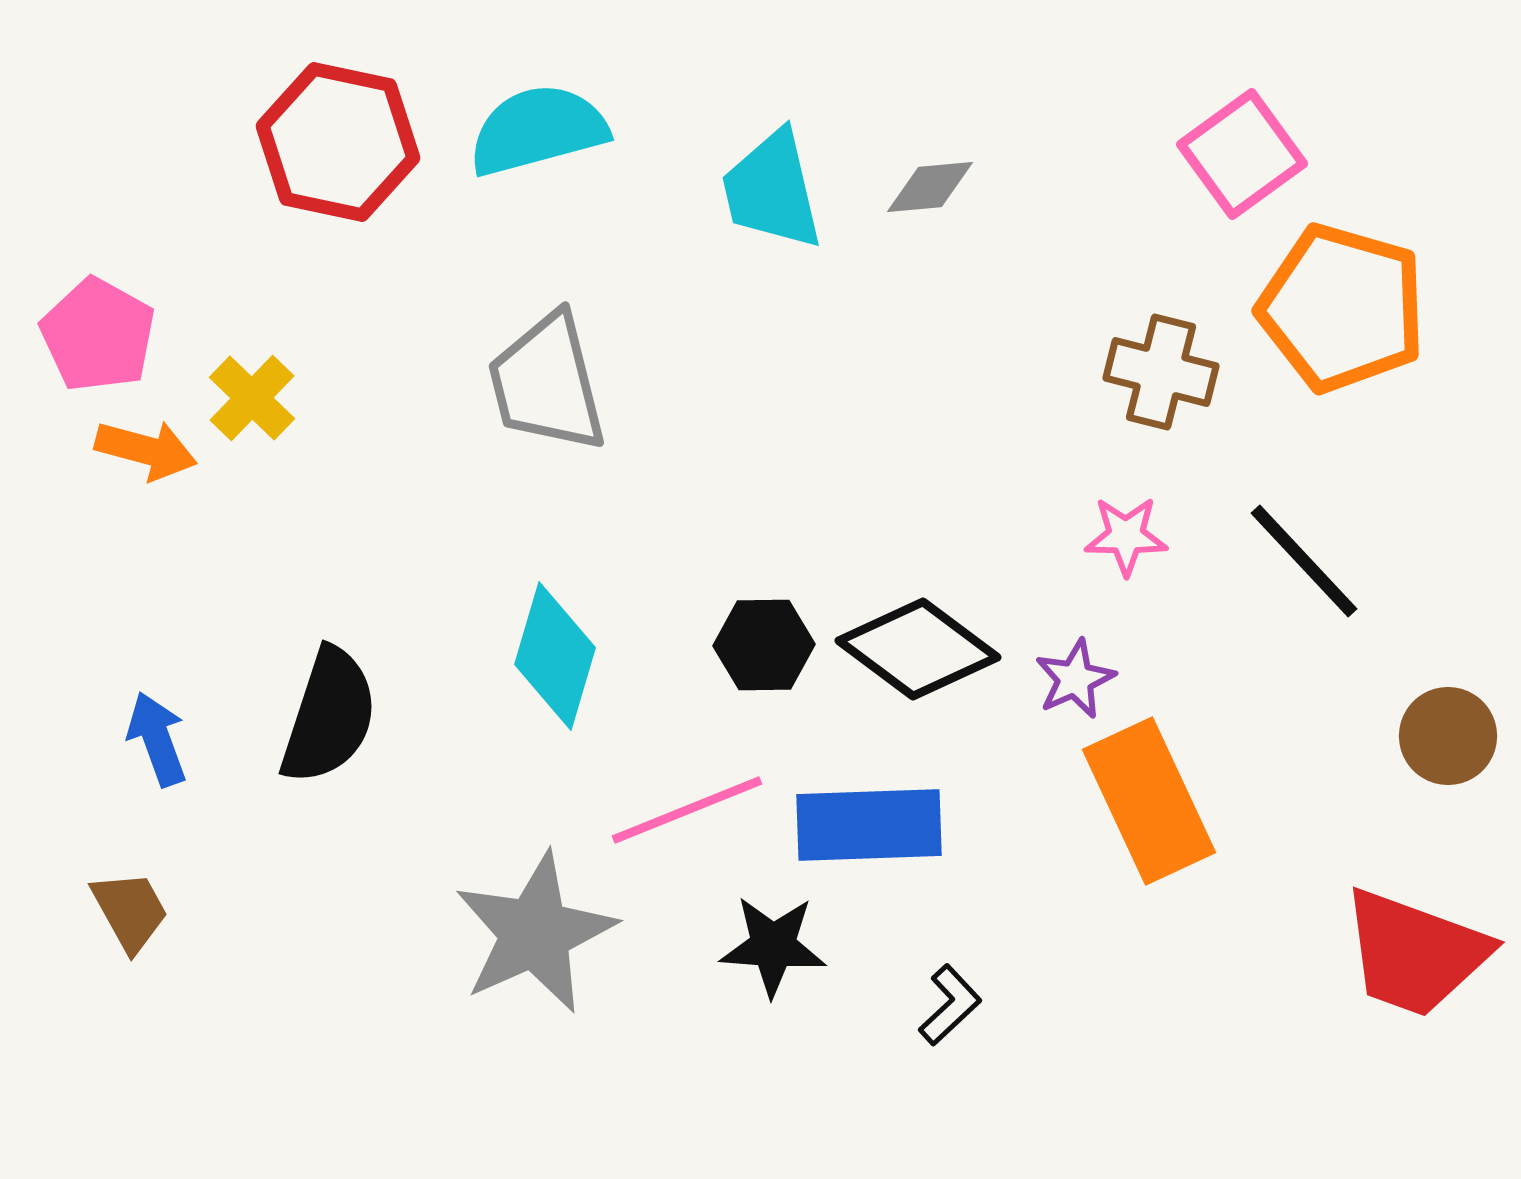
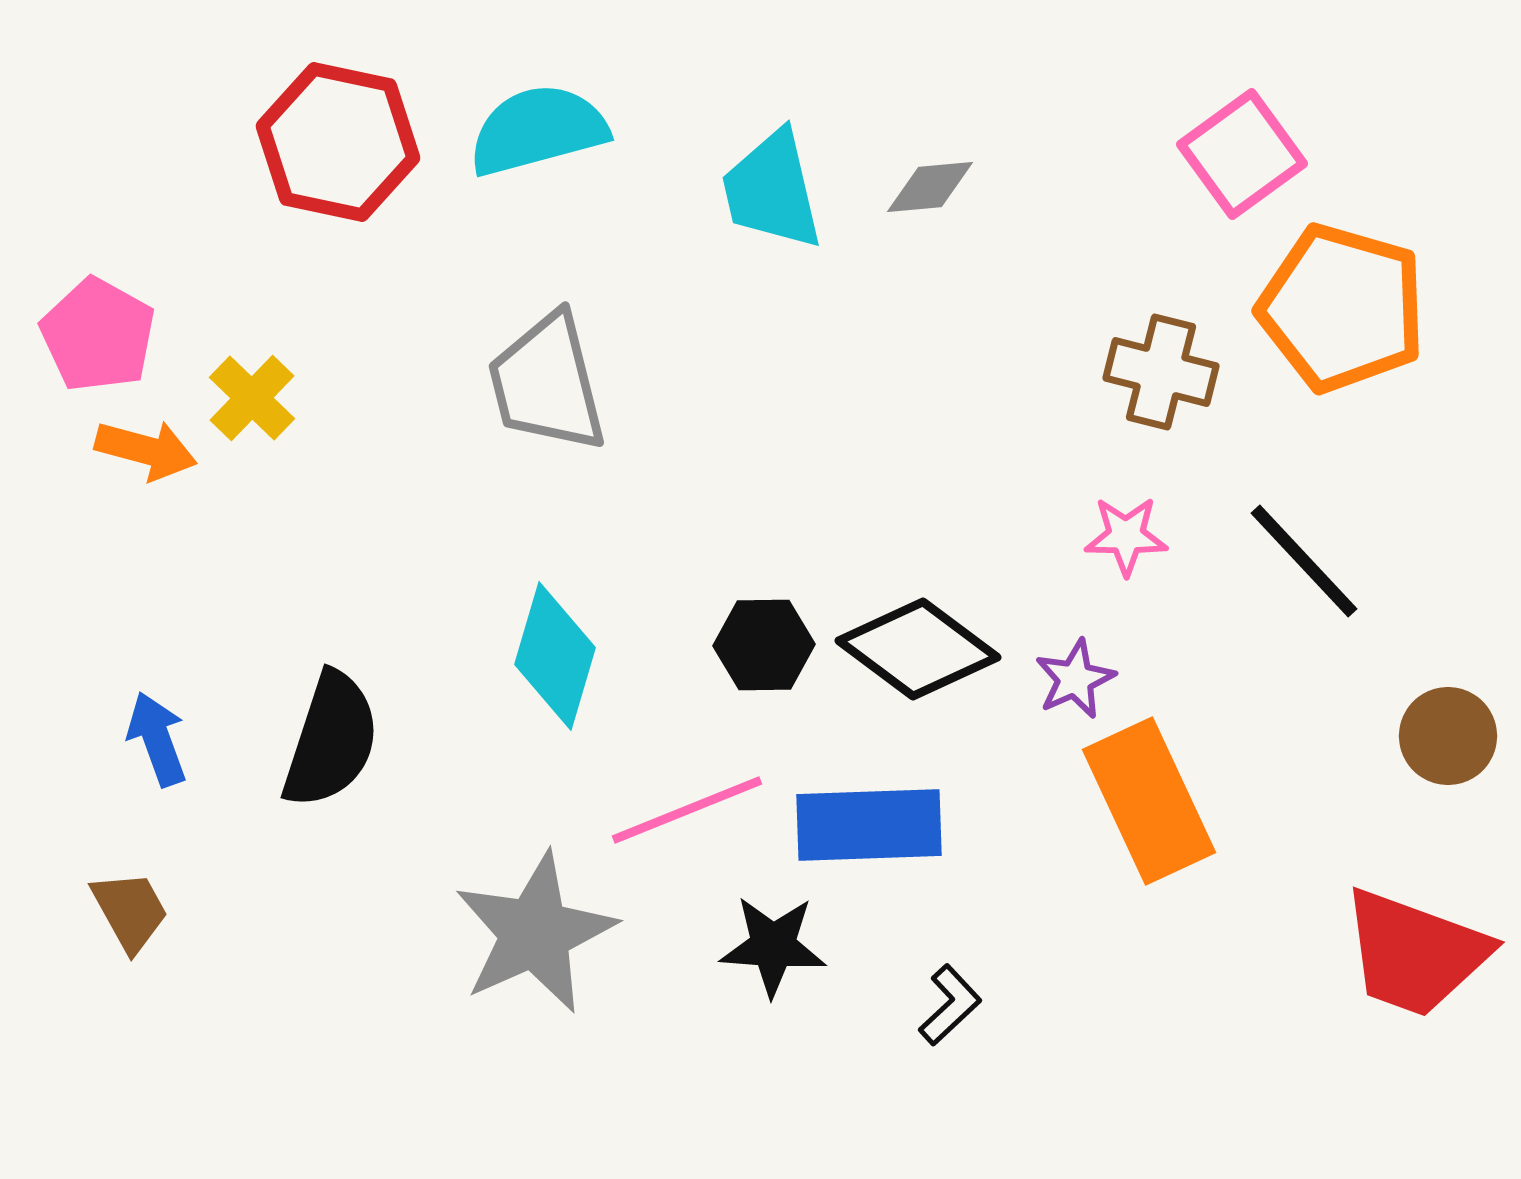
black semicircle: moved 2 px right, 24 px down
